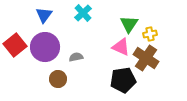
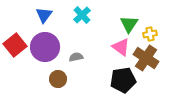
cyan cross: moved 1 px left, 2 px down
pink triangle: rotated 12 degrees clockwise
